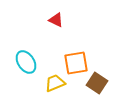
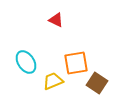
yellow trapezoid: moved 2 px left, 2 px up
